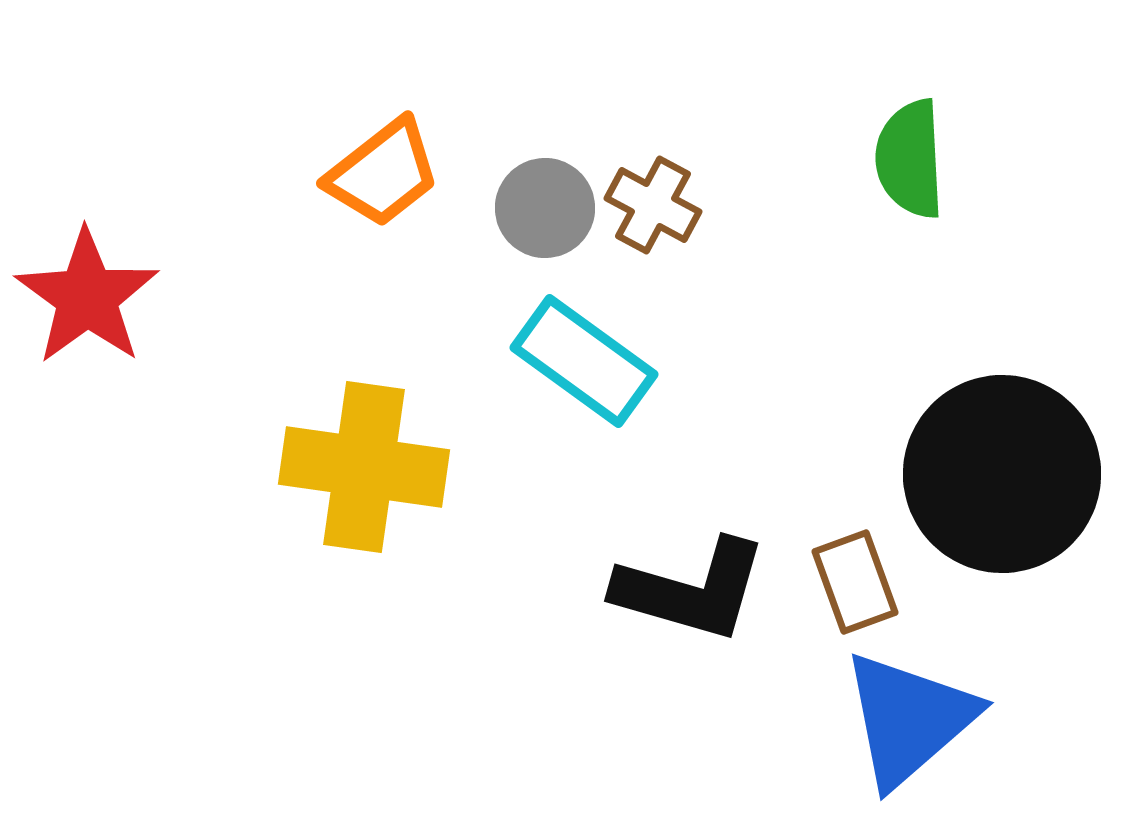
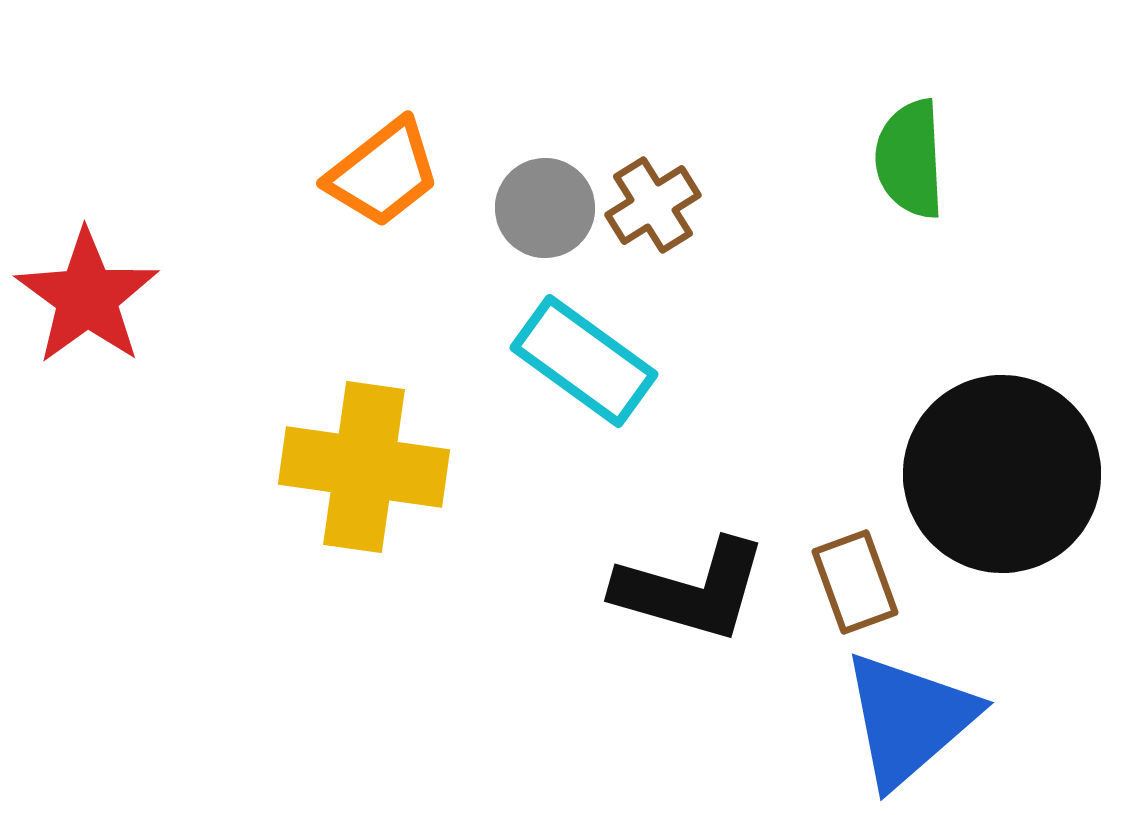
brown cross: rotated 30 degrees clockwise
